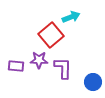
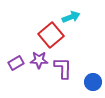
purple rectangle: moved 3 px up; rotated 35 degrees counterclockwise
